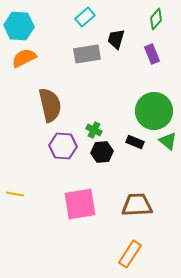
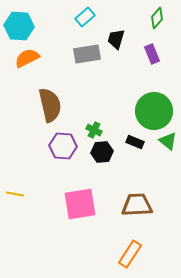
green diamond: moved 1 px right, 1 px up
orange semicircle: moved 3 px right
